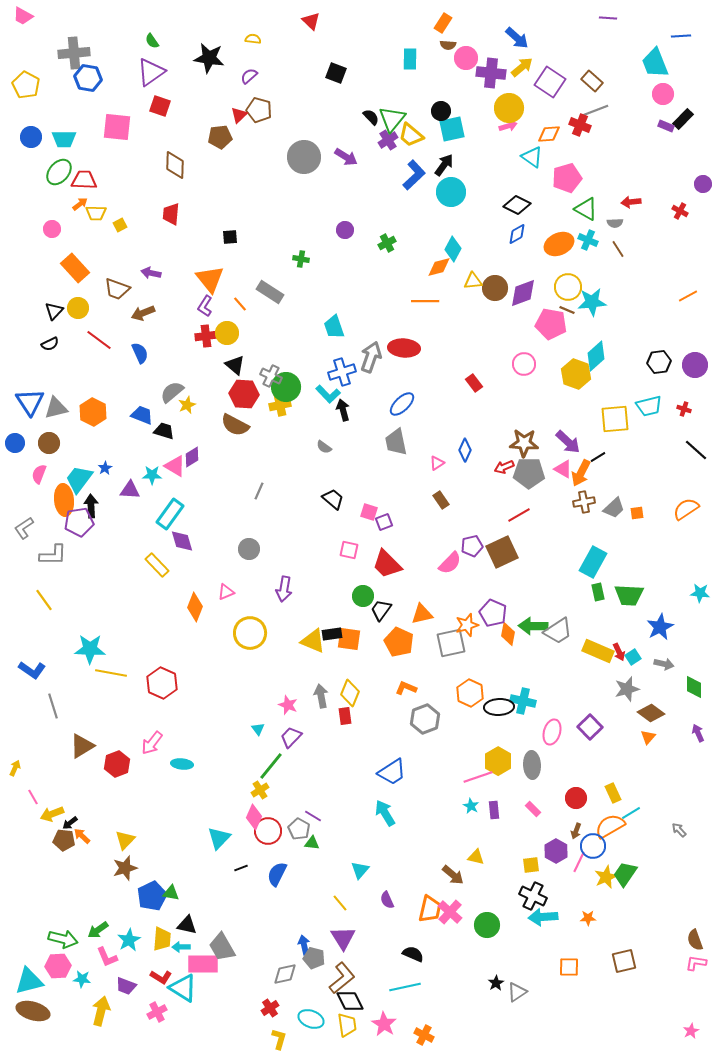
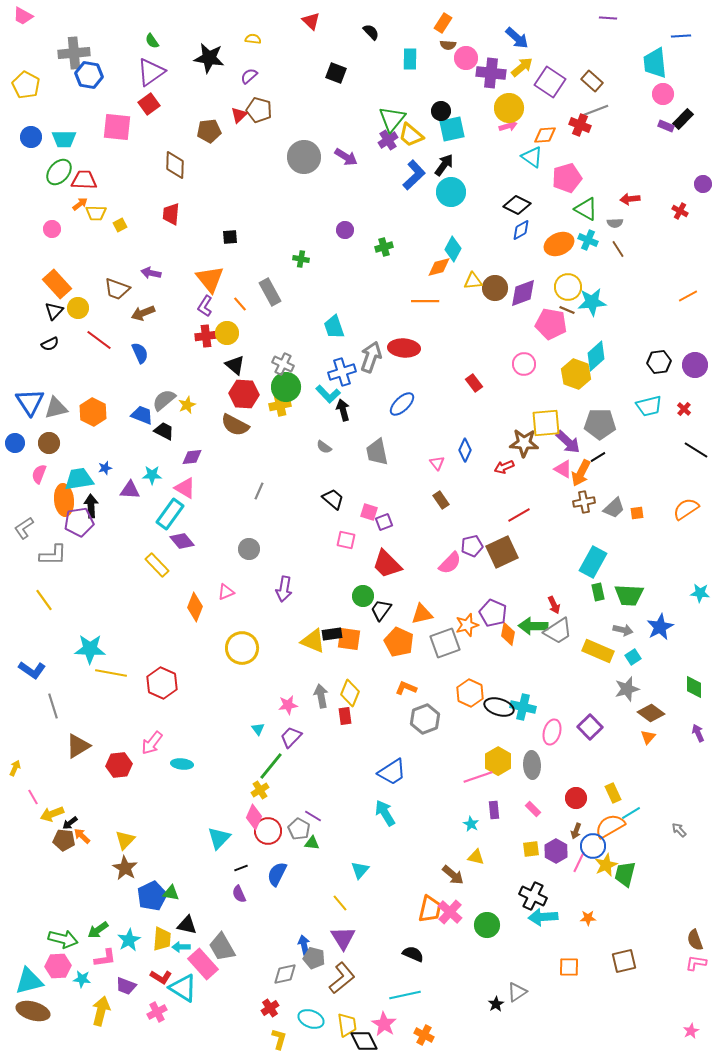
cyan trapezoid at (655, 63): rotated 16 degrees clockwise
blue hexagon at (88, 78): moved 1 px right, 3 px up
red square at (160, 106): moved 11 px left, 2 px up; rotated 35 degrees clockwise
black semicircle at (371, 117): moved 85 px up
orange diamond at (549, 134): moved 4 px left, 1 px down
brown pentagon at (220, 137): moved 11 px left, 6 px up
red arrow at (631, 202): moved 1 px left, 3 px up
blue diamond at (517, 234): moved 4 px right, 4 px up
green cross at (387, 243): moved 3 px left, 4 px down; rotated 12 degrees clockwise
orange rectangle at (75, 268): moved 18 px left, 16 px down
gray rectangle at (270, 292): rotated 28 degrees clockwise
gray cross at (271, 376): moved 12 px right, 12 px up
gray semicircle at (172, 392): moved 8 px left, 8 px down
red cross at (684, 409): rotated 24 degrees clockwise
yellow square at (615, 419): moved 69 px left, 4 px down
black trapezoid at (164, 431): rotated 10 degrees clockwise
gray trapezoid at (396, 442): moved 19 px left, 10 px down
black line at (696, 450): rotated 10 degrees counterclockwise
purple diamond at (192, 457): rotated 25 degrees clockwise
pink triangle at (437, 463): rotated 35 degrees counterclockwise
pink triangle at (175, 466): moved 10 px right, 22 px down
blue star at (105, 468): rotated 16 degrees clockwise
gray pentagon at (529, 473): moved 71 px right, 49 px up
cyan trapezoid at (79, 479): rotated 44 degrees clockwise
purple diamond at (182, 541): rotated 25 degrees counterclockwise
pink square at (349, 550): moved 3 px left, 10 px up
yellow circle at (250, 633): moved 8 px left, 15 px down
gray square at (451, 643): moved 6 px left; rotated 8 degrees counterclockwise
red arrow at (619, 652): moved 65 px left, 47 px up
gray arrow at (664, 664): moved 41 px left, 34 px up
cyan cross at (523, 701): moved 6 px down
pink star at (288, 705): rotated 30 degrees counterclockwise
black ellipse at (499, 707): rotated 20 degrees clockwise
brown triangle at (82, 746): moved 4 px left
red hexagon at (117, 764): moved 2 px right, 1 px down; rotated 15 degrees clockwise
cyan star at (471, 806): moved 18 px down
yellow square at (531, 865): moved 16 px up
brown star at (125, 868): rotated 25 degrees counterclockwise
green trapezoid at (625, 874): rotated 20 degrees counterclockwise
yellow star at (606, 877): moved 12 px up
purple semicircle at (387, 900): moved 148 px left, 6 px up
pink L-shape at (107, 957): moved 2 px left, 1 px down; rotated 75 degrees counterclockwise
pink rectangle at (203, 964): rotated 48 degrees clockwise
black star at (496, 983): moved 21 px down
cyan line at (405, 987): moved 8 px down
black diamond at (350, 1001): moved 14 px right, 40 px down
